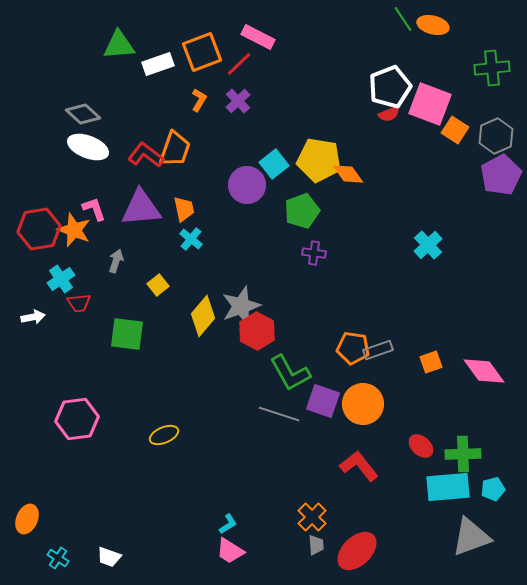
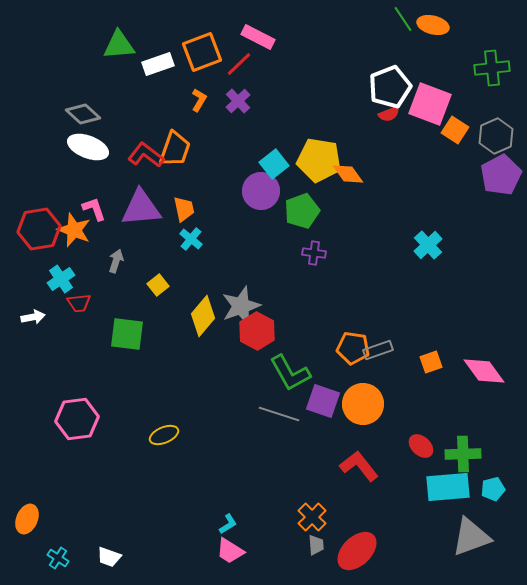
purple circle at (247, 185): moved 14 px right, 6 px down
